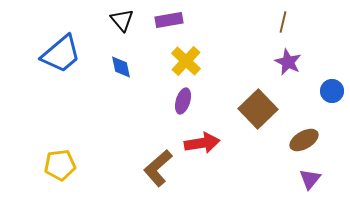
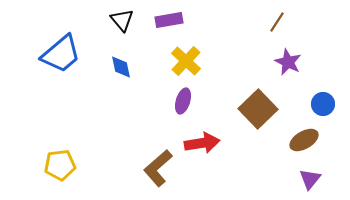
brown line: moved 6 px left; rotated 20 degrees clockwise
blue circle: moved 9 px left, 13 px down
